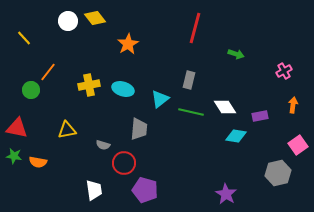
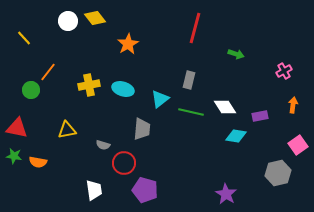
gray trapezoid: moved 3 px right
